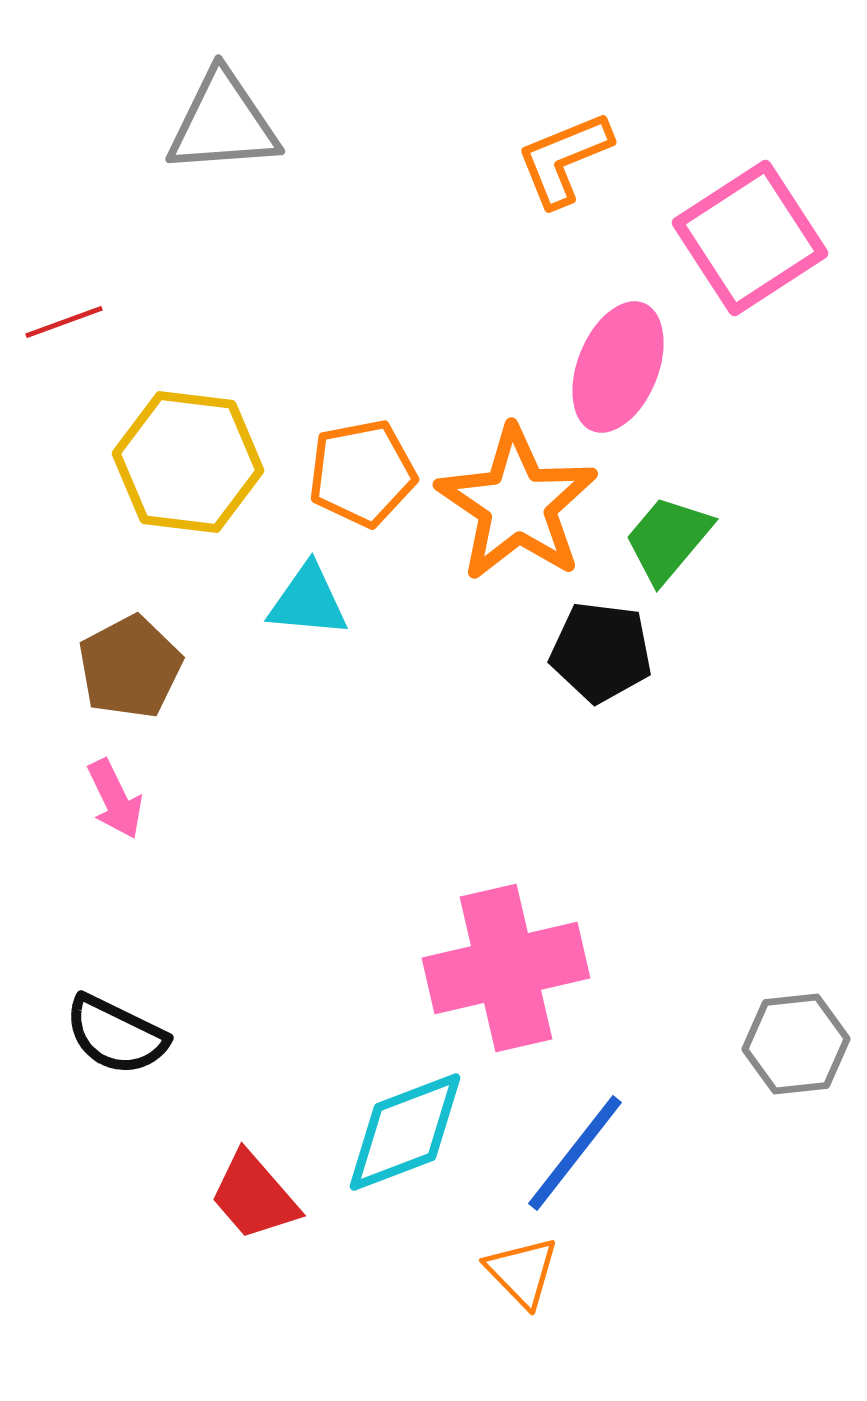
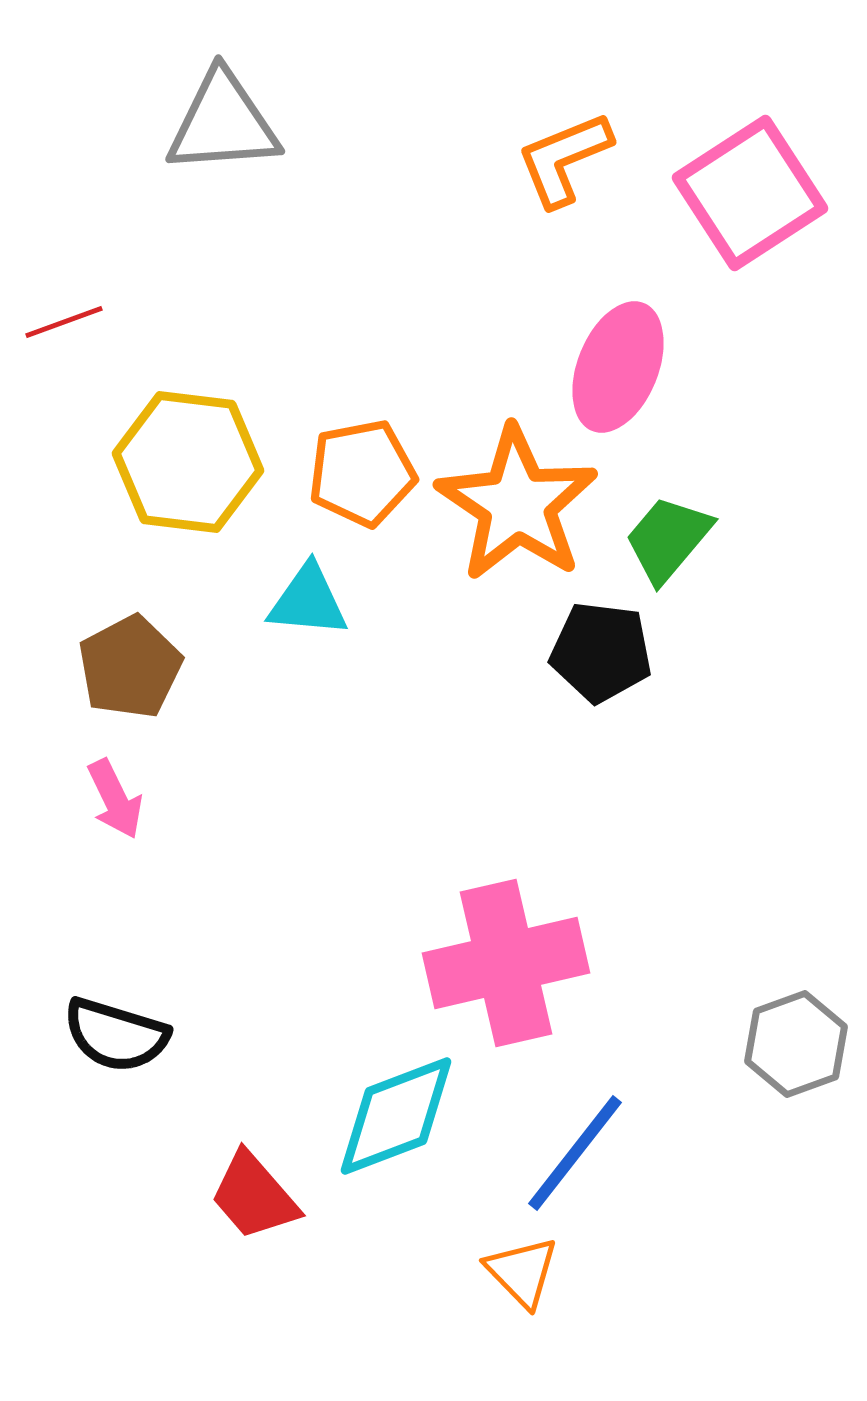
pink square: moved 45 px up
pink cross: moved 5 px up
black semicircle: rotated 9 degrees counterclockwise
gray hexagon: rotated 14 degrees counterclockwise
cyan diamond: moved 9 px left, 16 px up
